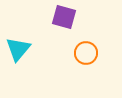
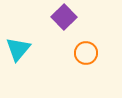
purple square: rotated 30 degrees clockwise
